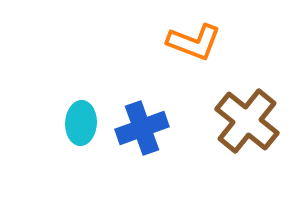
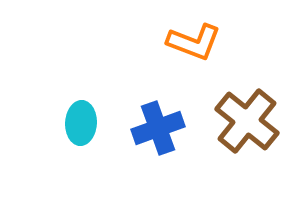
blue cross: moved 16 px right
